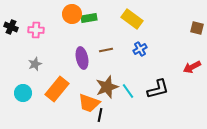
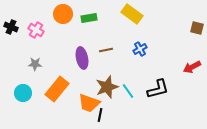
orange circle: moved 9 px left
yellow rectangle: moved 5 px up
pink cross: rotated 28 degrees clockwise
gray star: rotated 24 degrees clockwise
